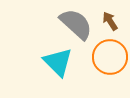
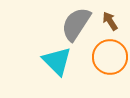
gray semicircle: rotated 99 degrees counterclockwise
cyan triangle: moved 1 px left, 1 px up
